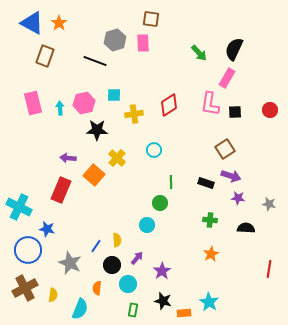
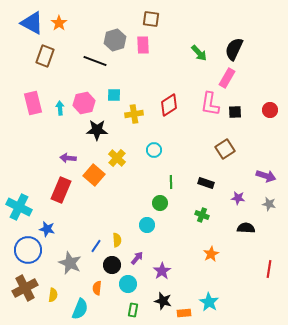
pink rectangle at (143, 43): moved 2 px down
purple arrow at (231, 176): moved 35 px right
green cross at (210, 220): moved 8 px left, 5 px up; rotated 16 degrees clockwise
